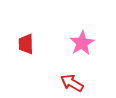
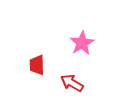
red trapezoid: moved 11 px right, 21 px down
